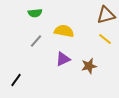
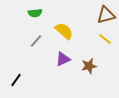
yellow semicircle: rotated 30 degrees clockwise
